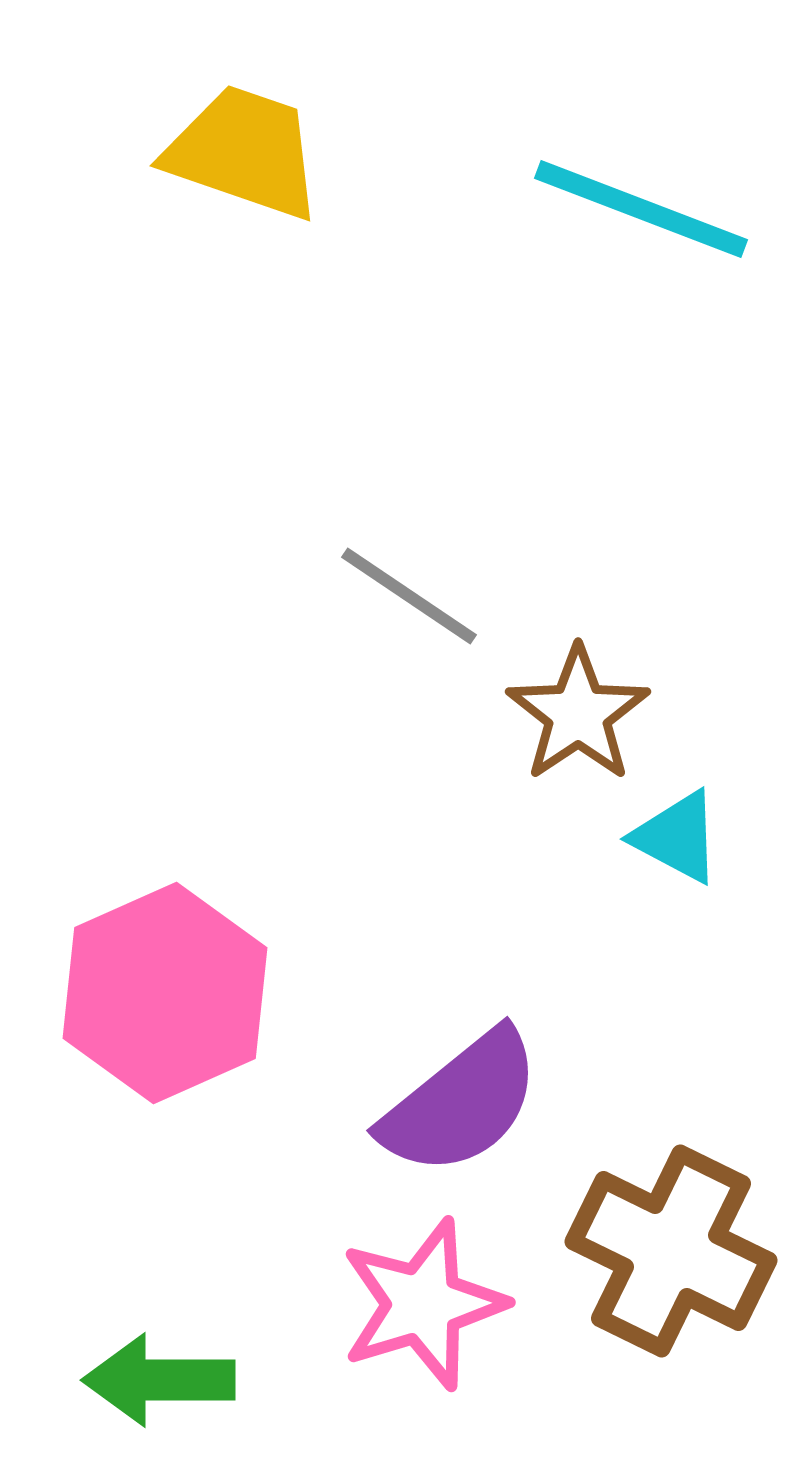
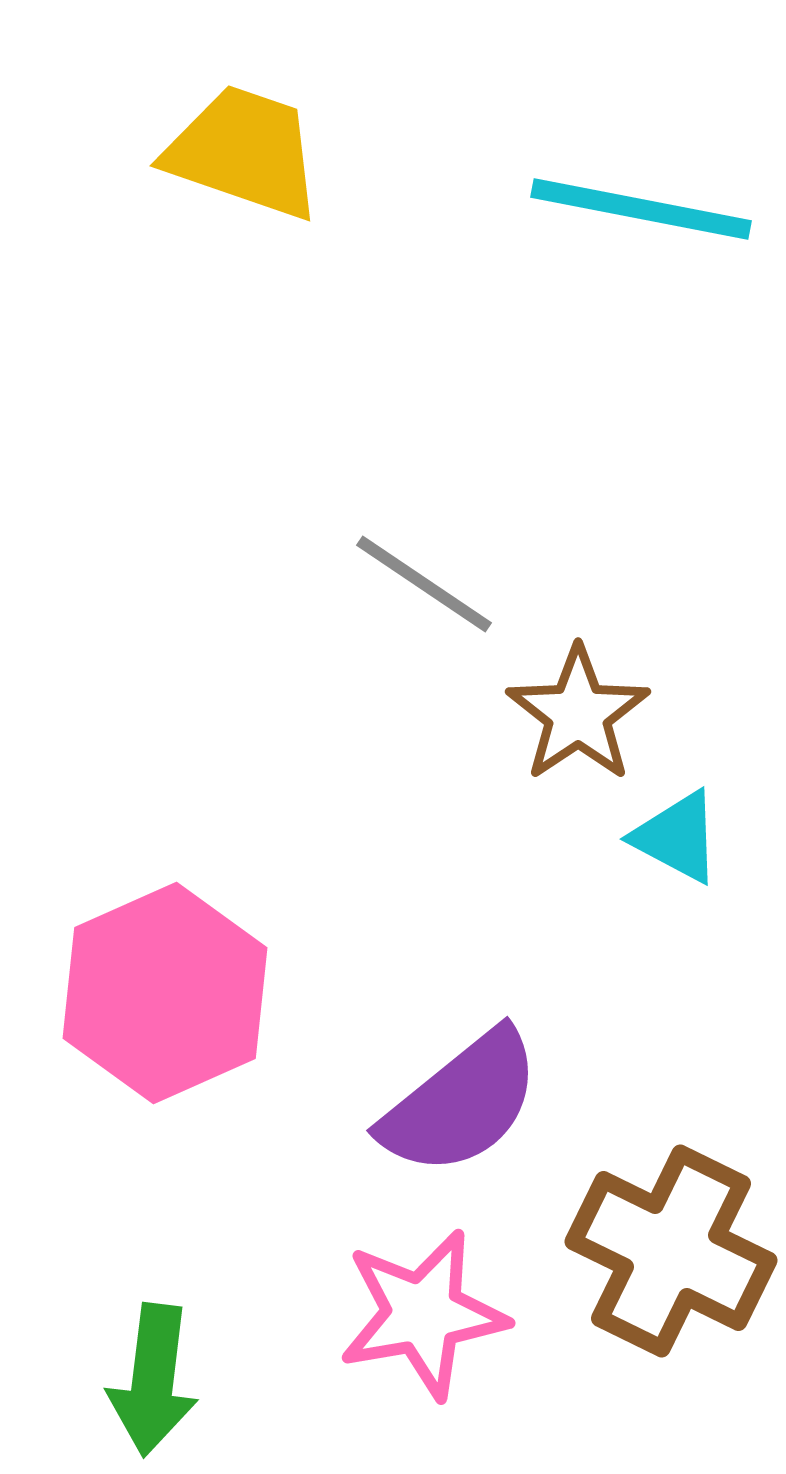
cyan line: rotated 10 degrees counterclockwise
gray line: moved 15 px right, 12 px up
pink star: moved 10 px down; rotated 7 degrees clockwise
green arrow: moved 6 px left; rotated 83 degrees counterclockwise
